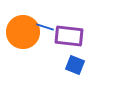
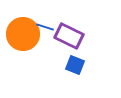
orange circle: moved 2 px down
purple rectangle: rotated 20 degrees clockwise
